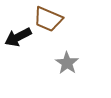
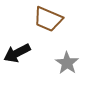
black arrow: moved 1 px left, 16 px down
